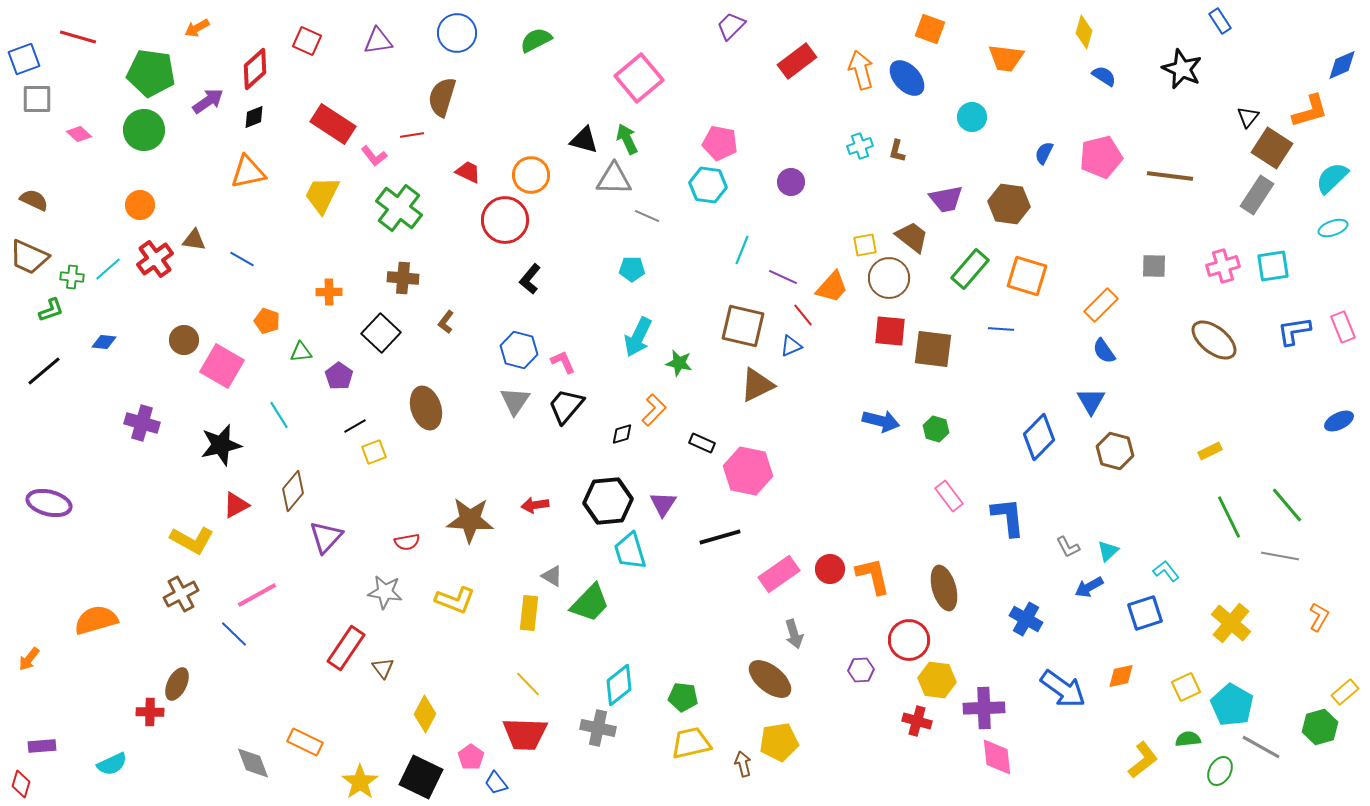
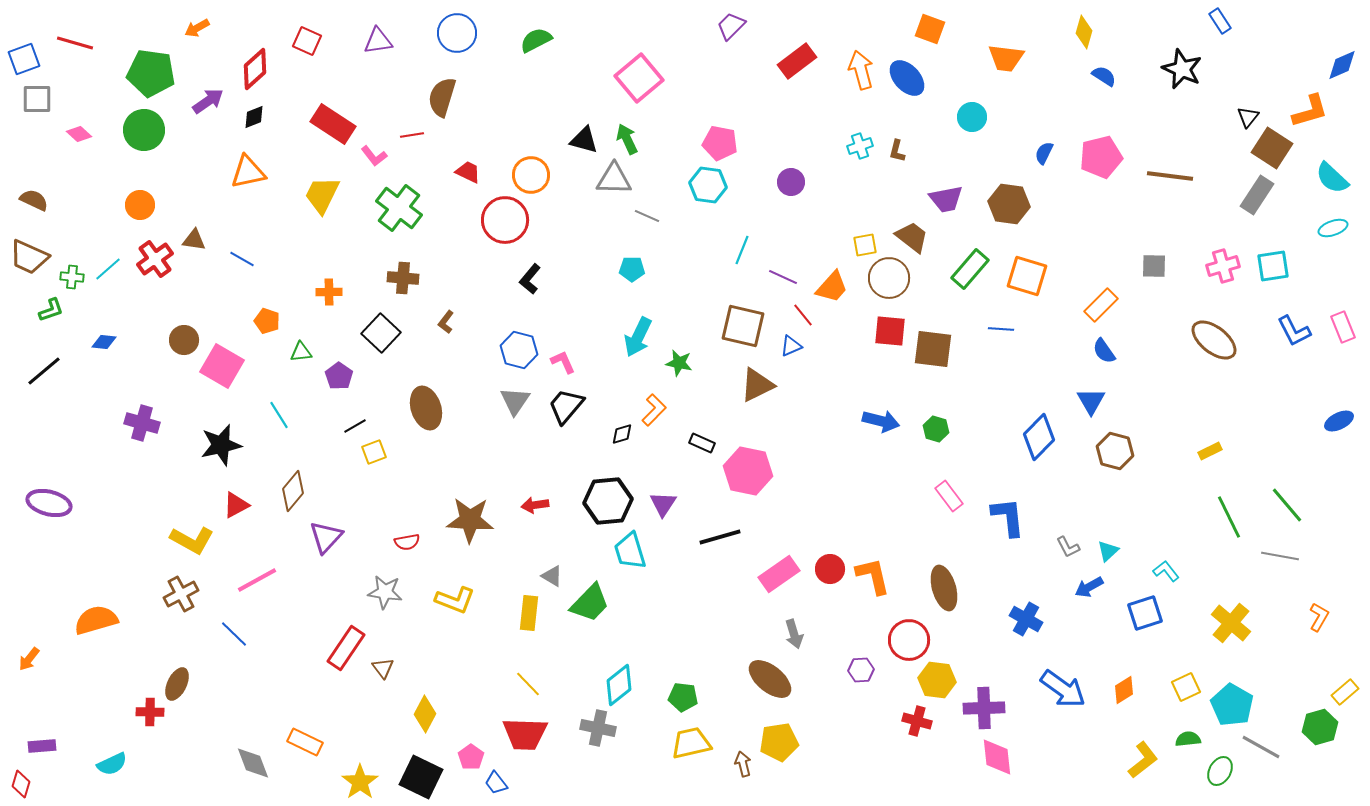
red line at (78, 37): moved 3 px left, 6 px down
cyan semicircle at (1332, 178): rotated 93 degrees counterclockwise
blue L-shape at (1294, 331): rotated 108 degrees counterclockwise
pink line at (257, 595): moved 15 px up
orange diamond at (1121, 676): moved 3 px right, 14 px down; rotated 20 degrees counterclockwise
